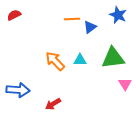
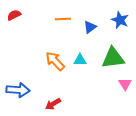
blue star: moved 2 px right, 5 px down
orange line: moved 9 px left
